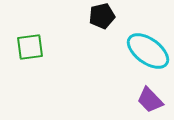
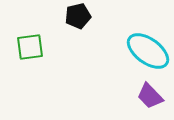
black pentagon: moved 24 px left
purple trapezoid: moved 4 px up
